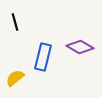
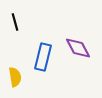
purple diamond: moved 2 px left, 1 px down; rotated 32 degrees clockwise
yellow semicircle: moved 1 px up; rotated 120 degrees clockwise
